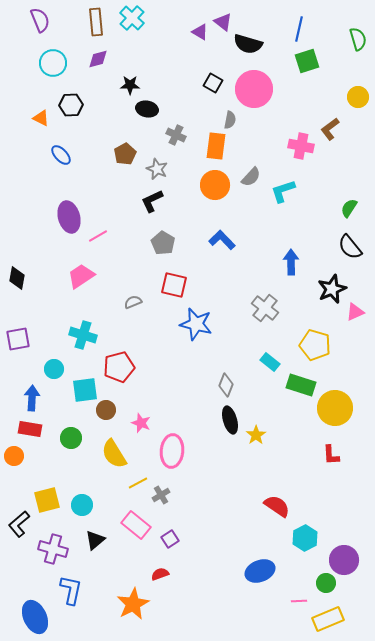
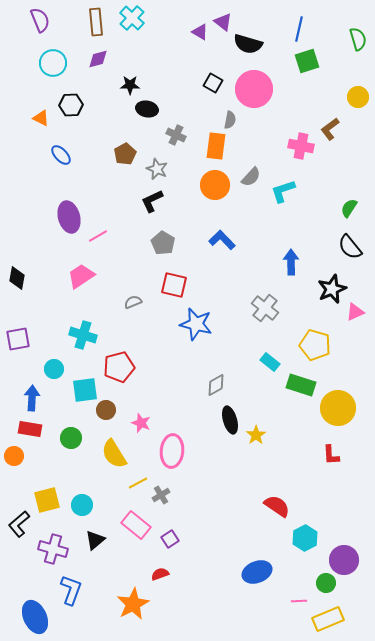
gray diamond at (226, 385): moved 10 px left; rotated 40 degrees clockwise
yellow circle at (335, 408): moved 3 px right
blue ellipse at (260, 571): moved 3 px left, 1 px down
blue L-shape at (71, 590): rotated 8 degrees clockwise
